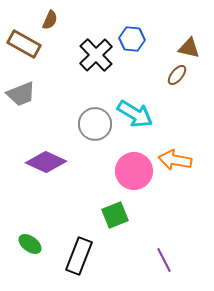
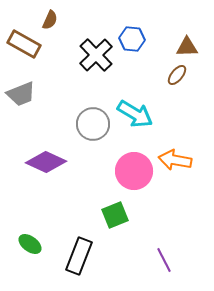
brown triangle: moved 2 px left, 1 px up; rotated 15 degrees counterclockwise
gray circle: moved 2 px left
